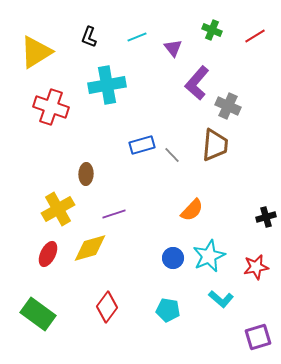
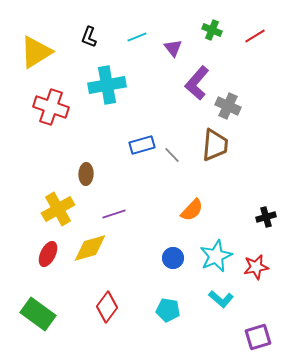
cyan star: moved 7 px right
